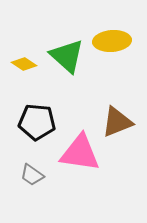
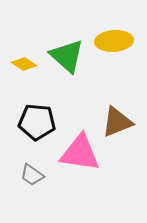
yellow ellipse: moved 2 px right
